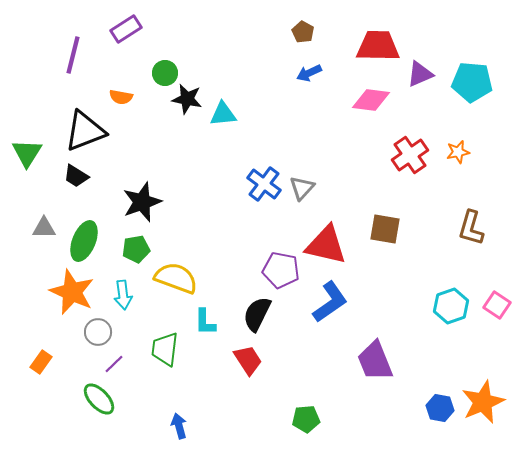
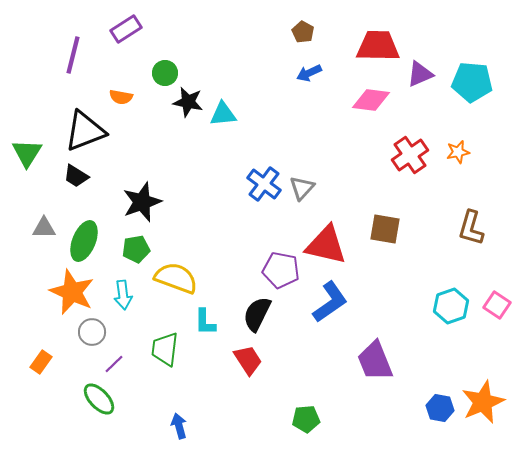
black star at (187, 99): moved 1 px right, 3 px down
gray circle at (98, 332): moved 6 px left
